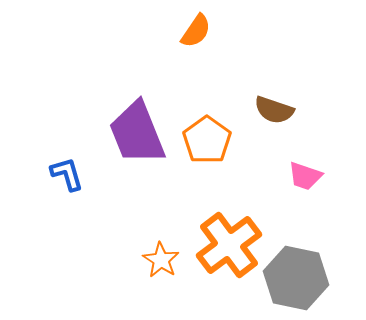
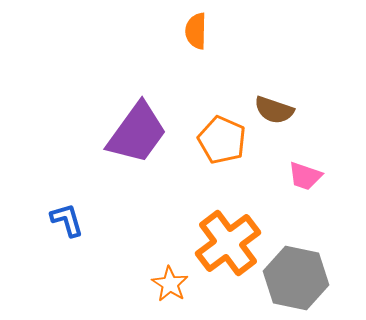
orange semicircle: rotated 147 degrees clockwise
purple trapezoid: rotated 122 degrees counterclockwise
orange pentagon: moved 15 px right; rotated 12 degrees counterclockwise
blue L-shape: moved 46 px down
orange cross: moved 1 px left, 2 px up
orange star: moved 9 px right, 24 px down
